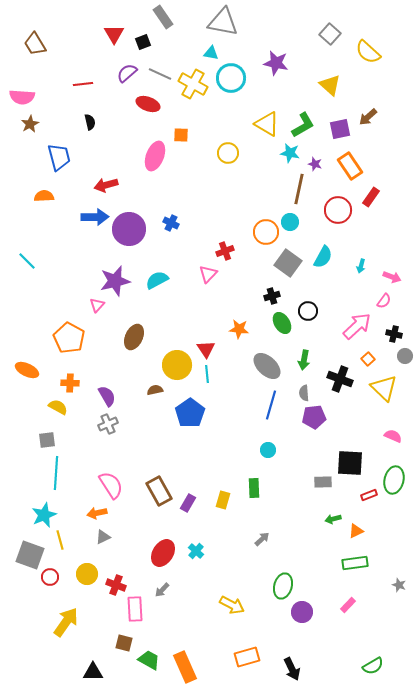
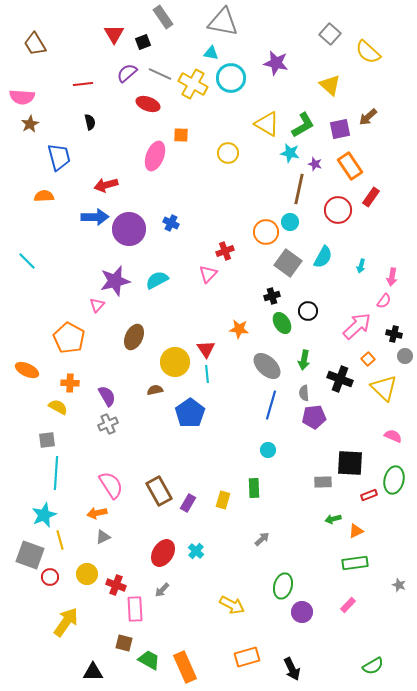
pink arrow at (392, 277): rotated 78 degrees clockwise
yellow circle at (177, 365): moved 2 px left, 3 px up
